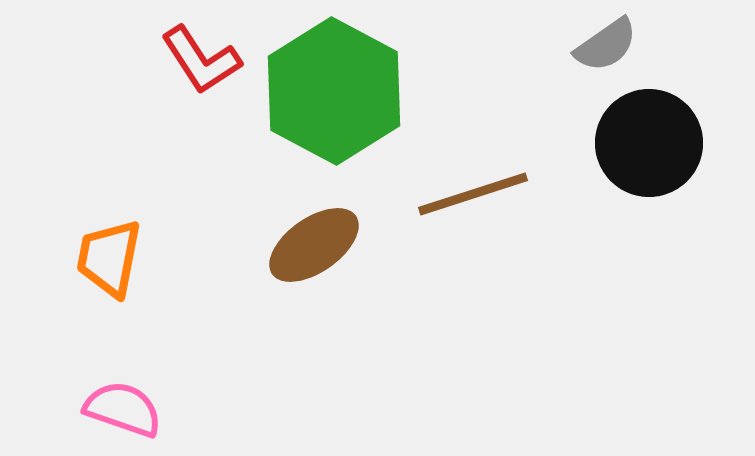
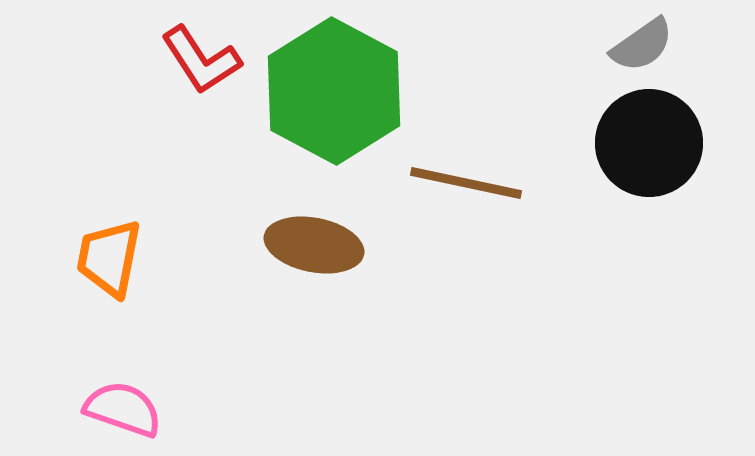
gray semicircle: moved 36 px right
brown line: moved 7 px left, 11 px up; rotated 30 degrees clockwise
brown ellipse: rotated 46 degrees clockwise
